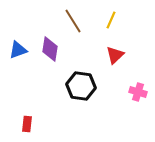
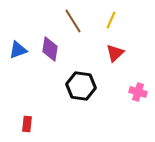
red triangle: moved 2 px up
